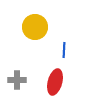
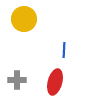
yellow circle: moved 11 px left, 8 px up
